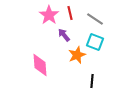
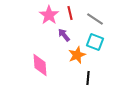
black line: moved 4 px left, 3 px up
